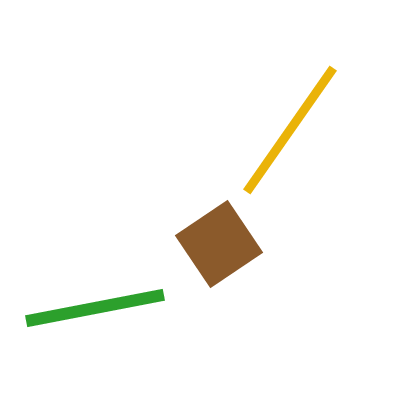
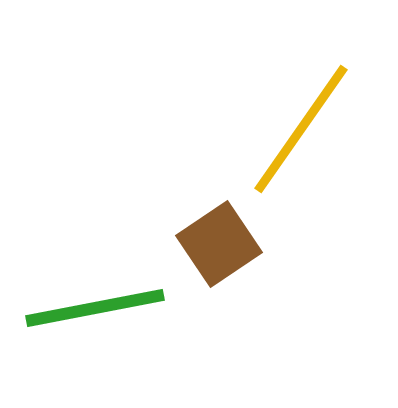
yellow line: moved 11 px right, 1 px up
